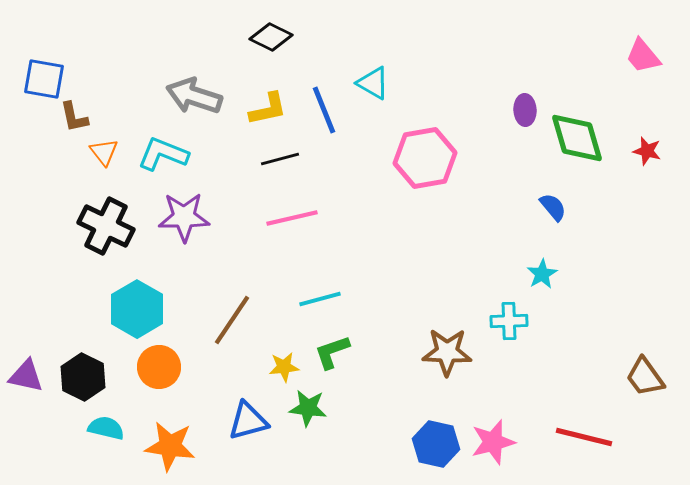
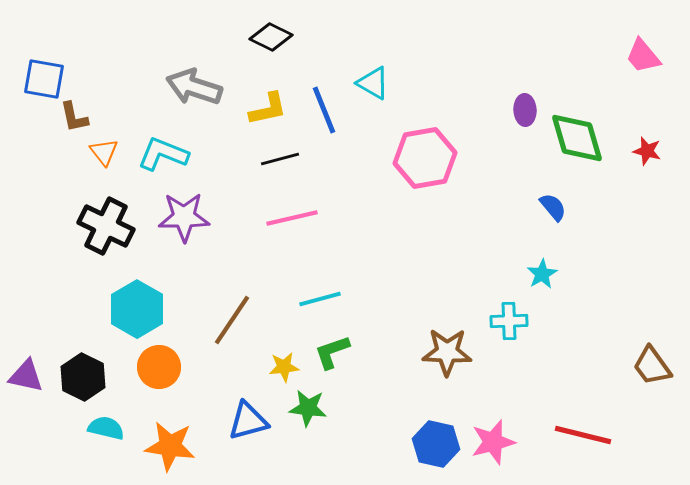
gray arrow: moved 9 px up
brown trapezoid: moved 7 px right, 11 px up
red line: moved 1 px left, 2 px up
